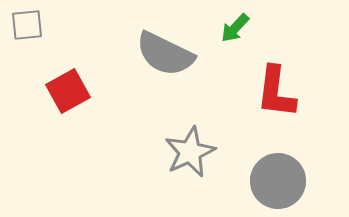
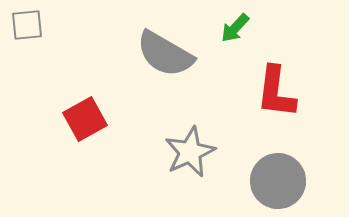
gray semicircle: rotated 4 degrees clockwise
red square: moved 17 px right, 28 px down
